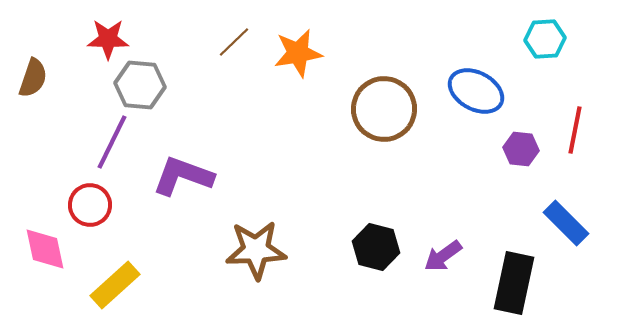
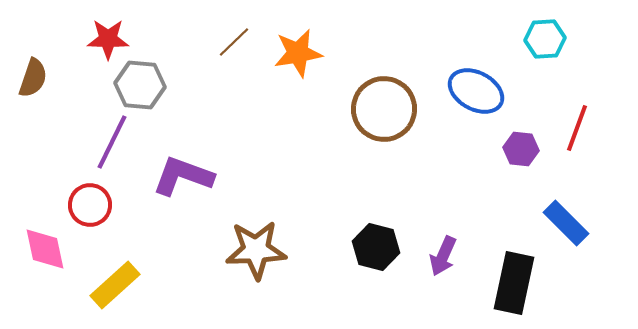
red line: moved 2 px right, 2 px up; rotated 9 degrees clockwise
purple arrow: rotated 30 degrees counterclockwise
